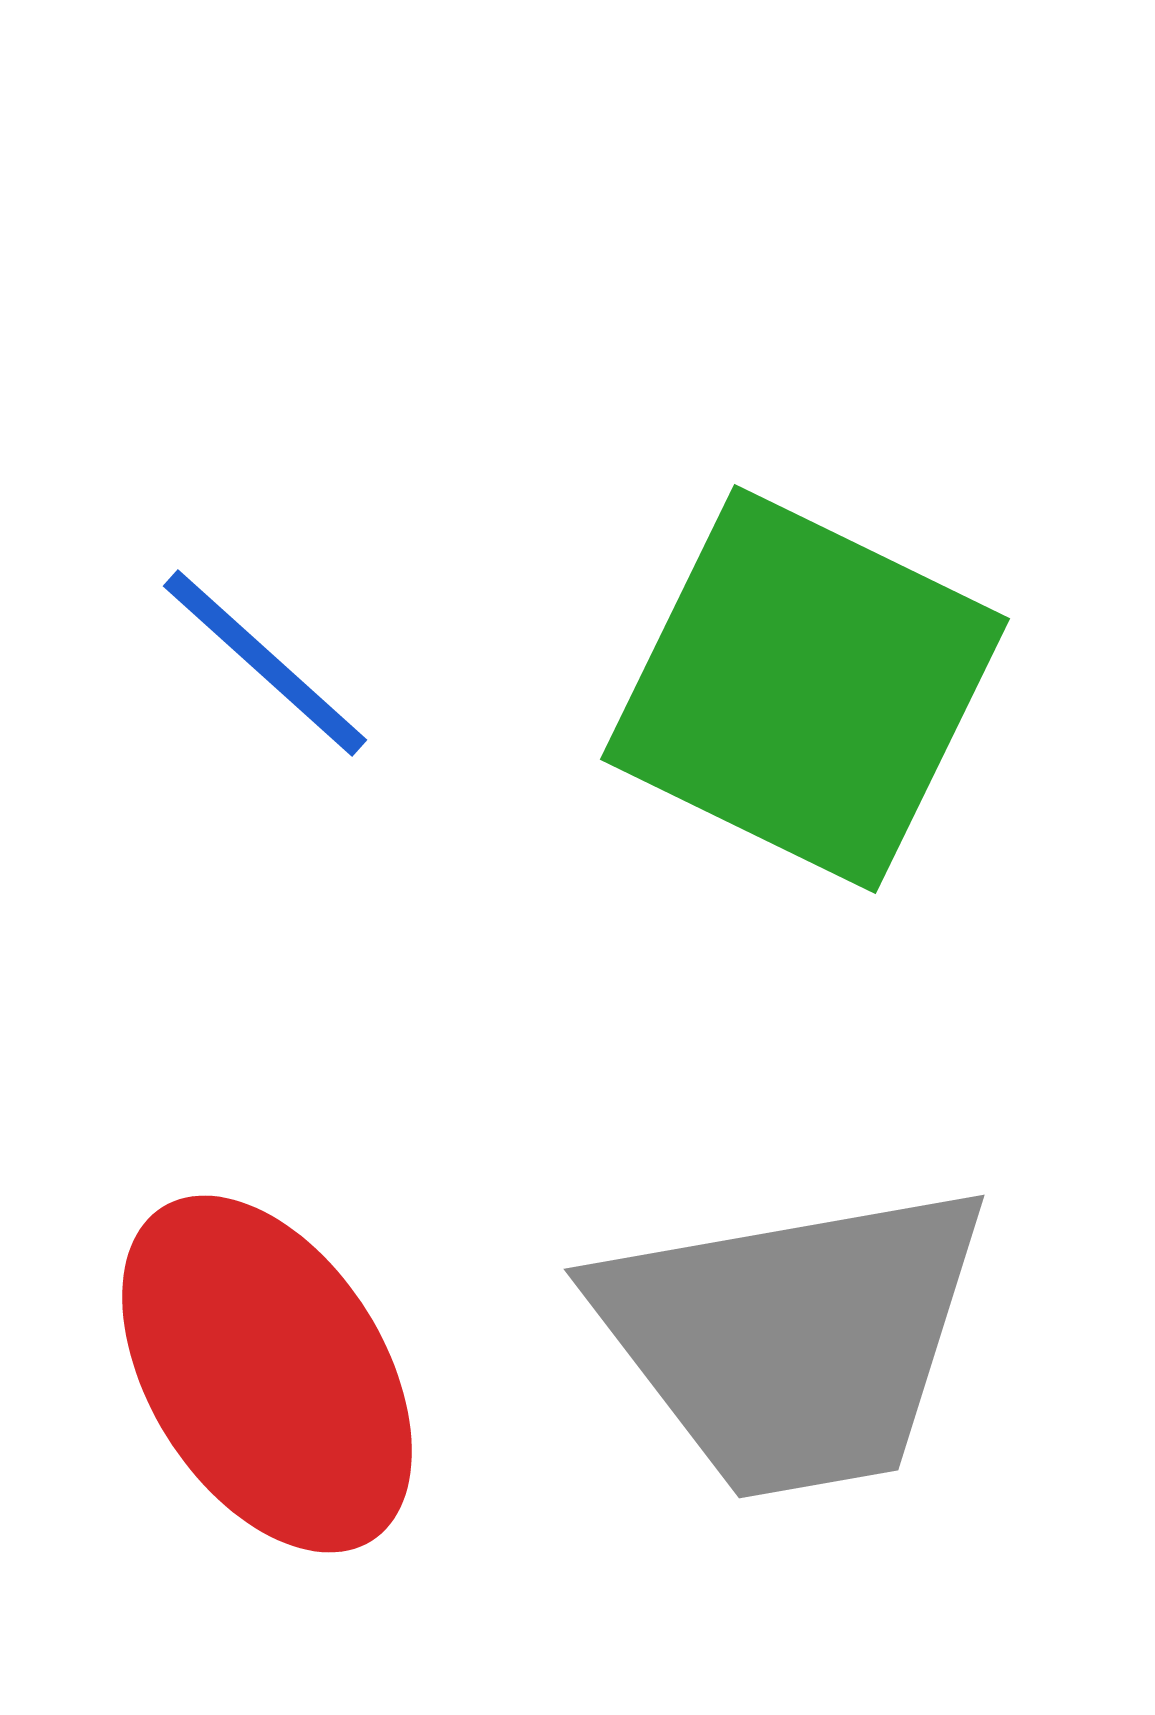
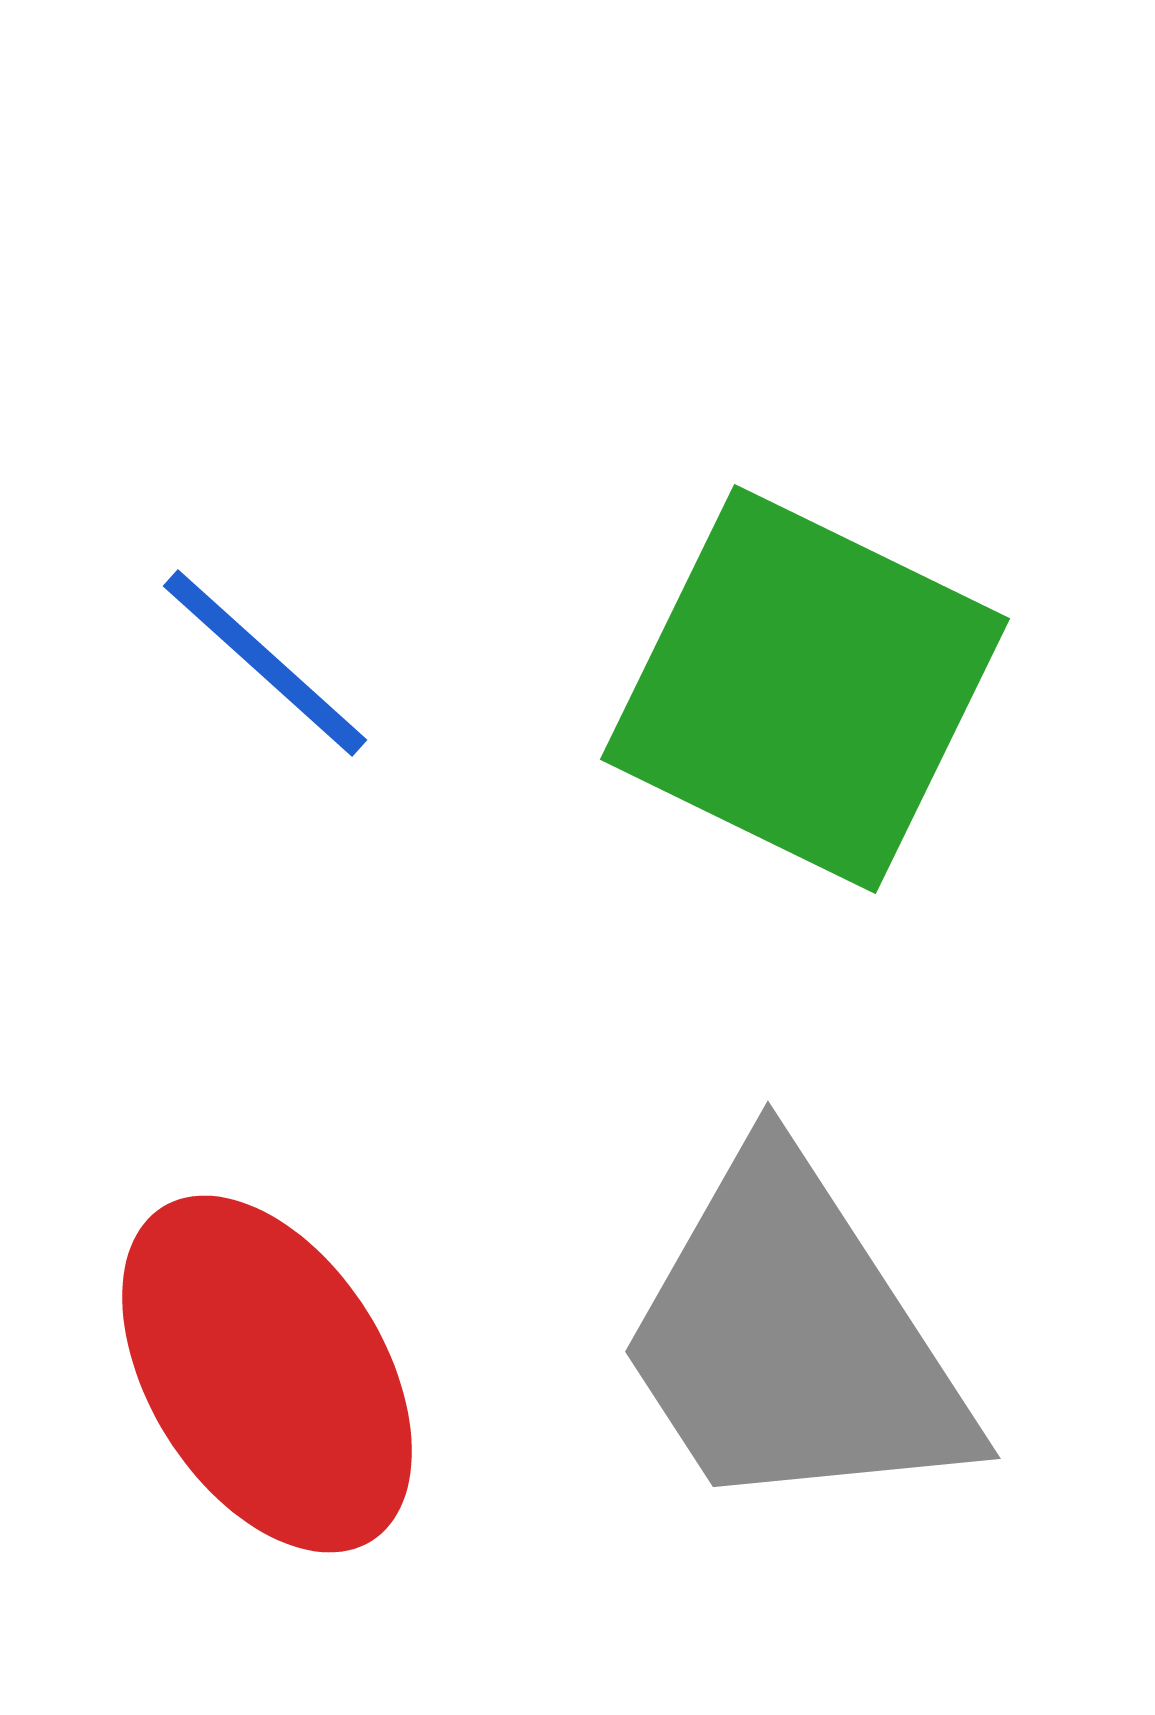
gray trapezoid: rotated 67 degrees clockwise
